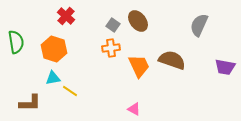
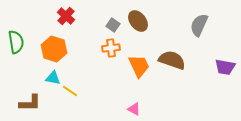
cyan triangle: rotated 21 degrees clockwise
